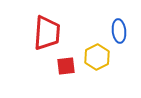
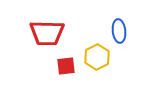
red trapezoid: rotated 87 degrees clockwise
